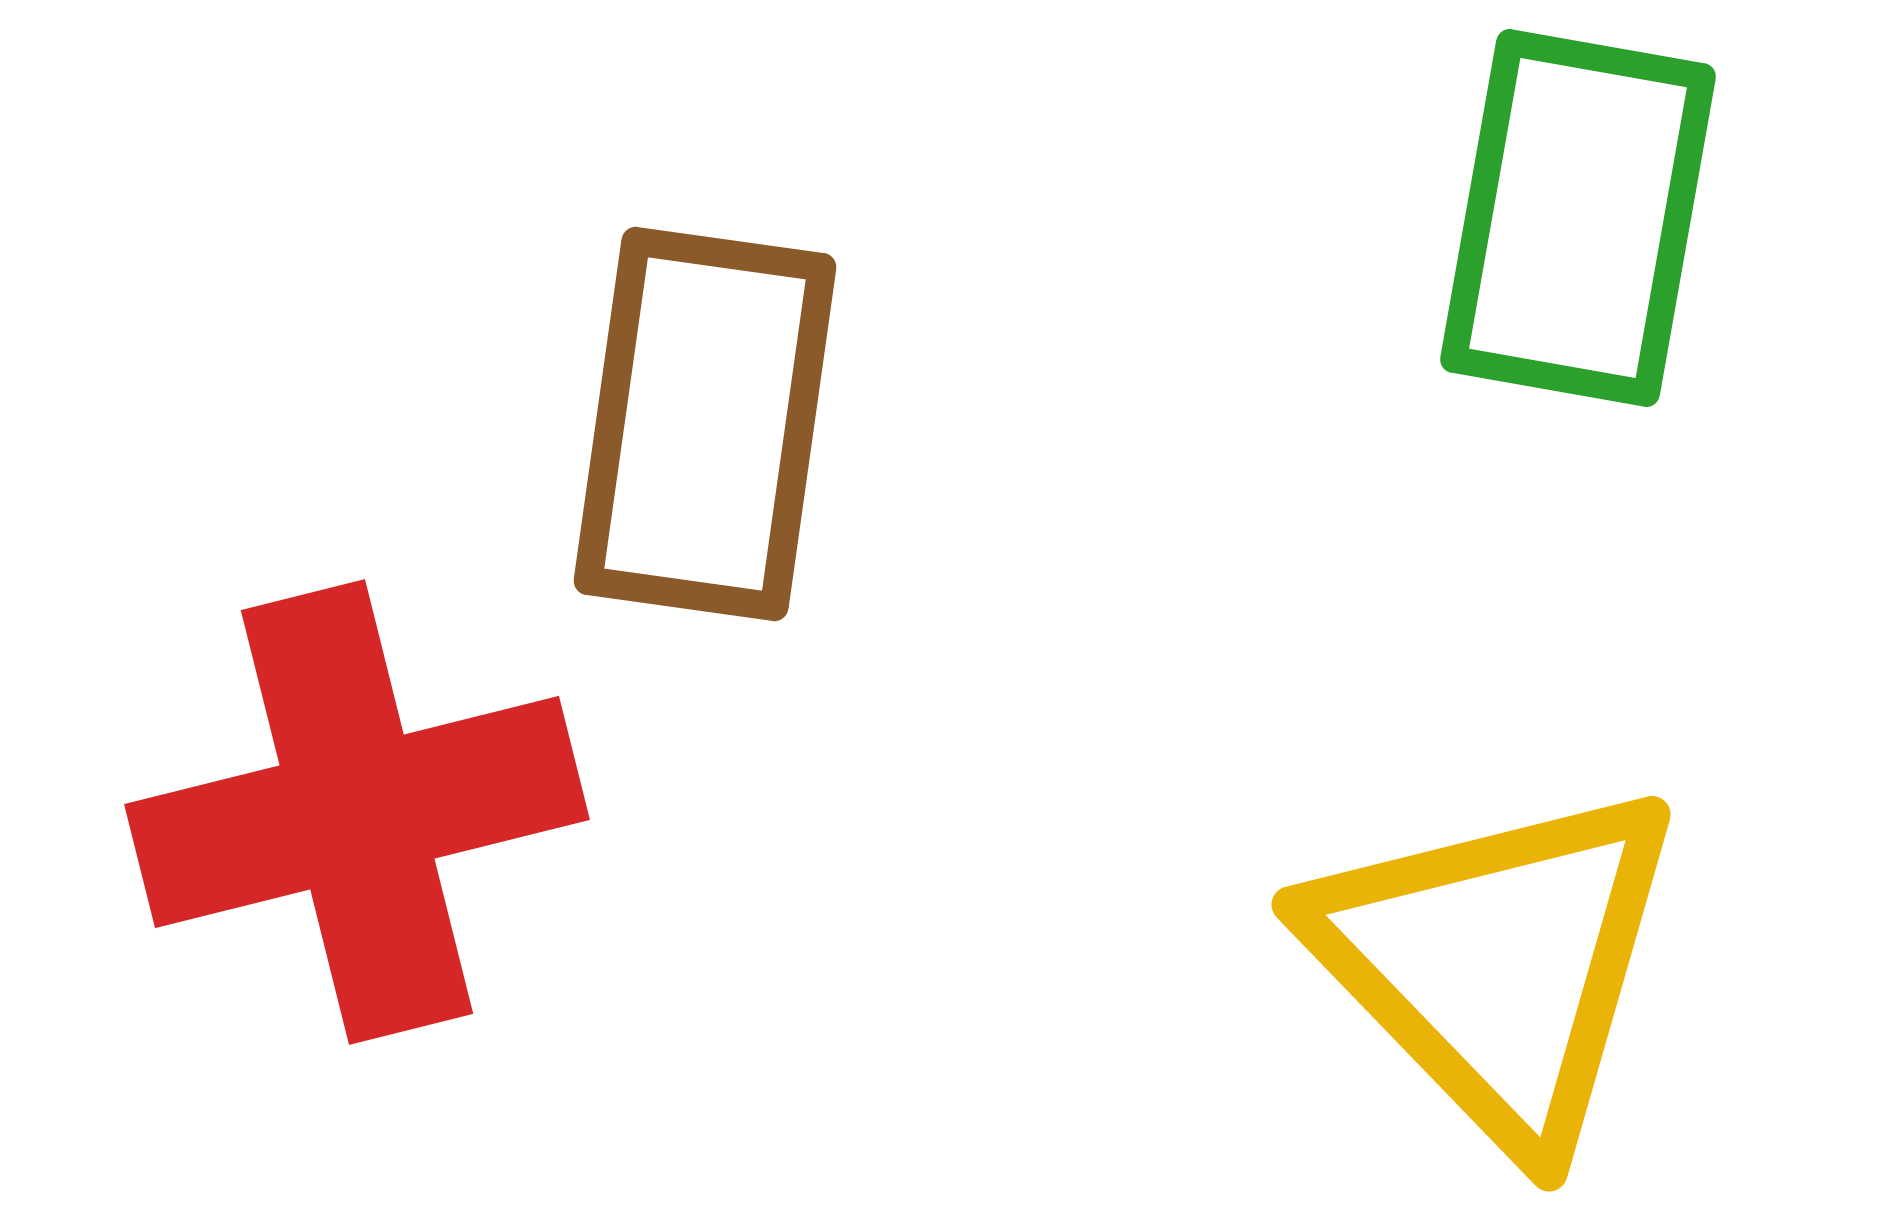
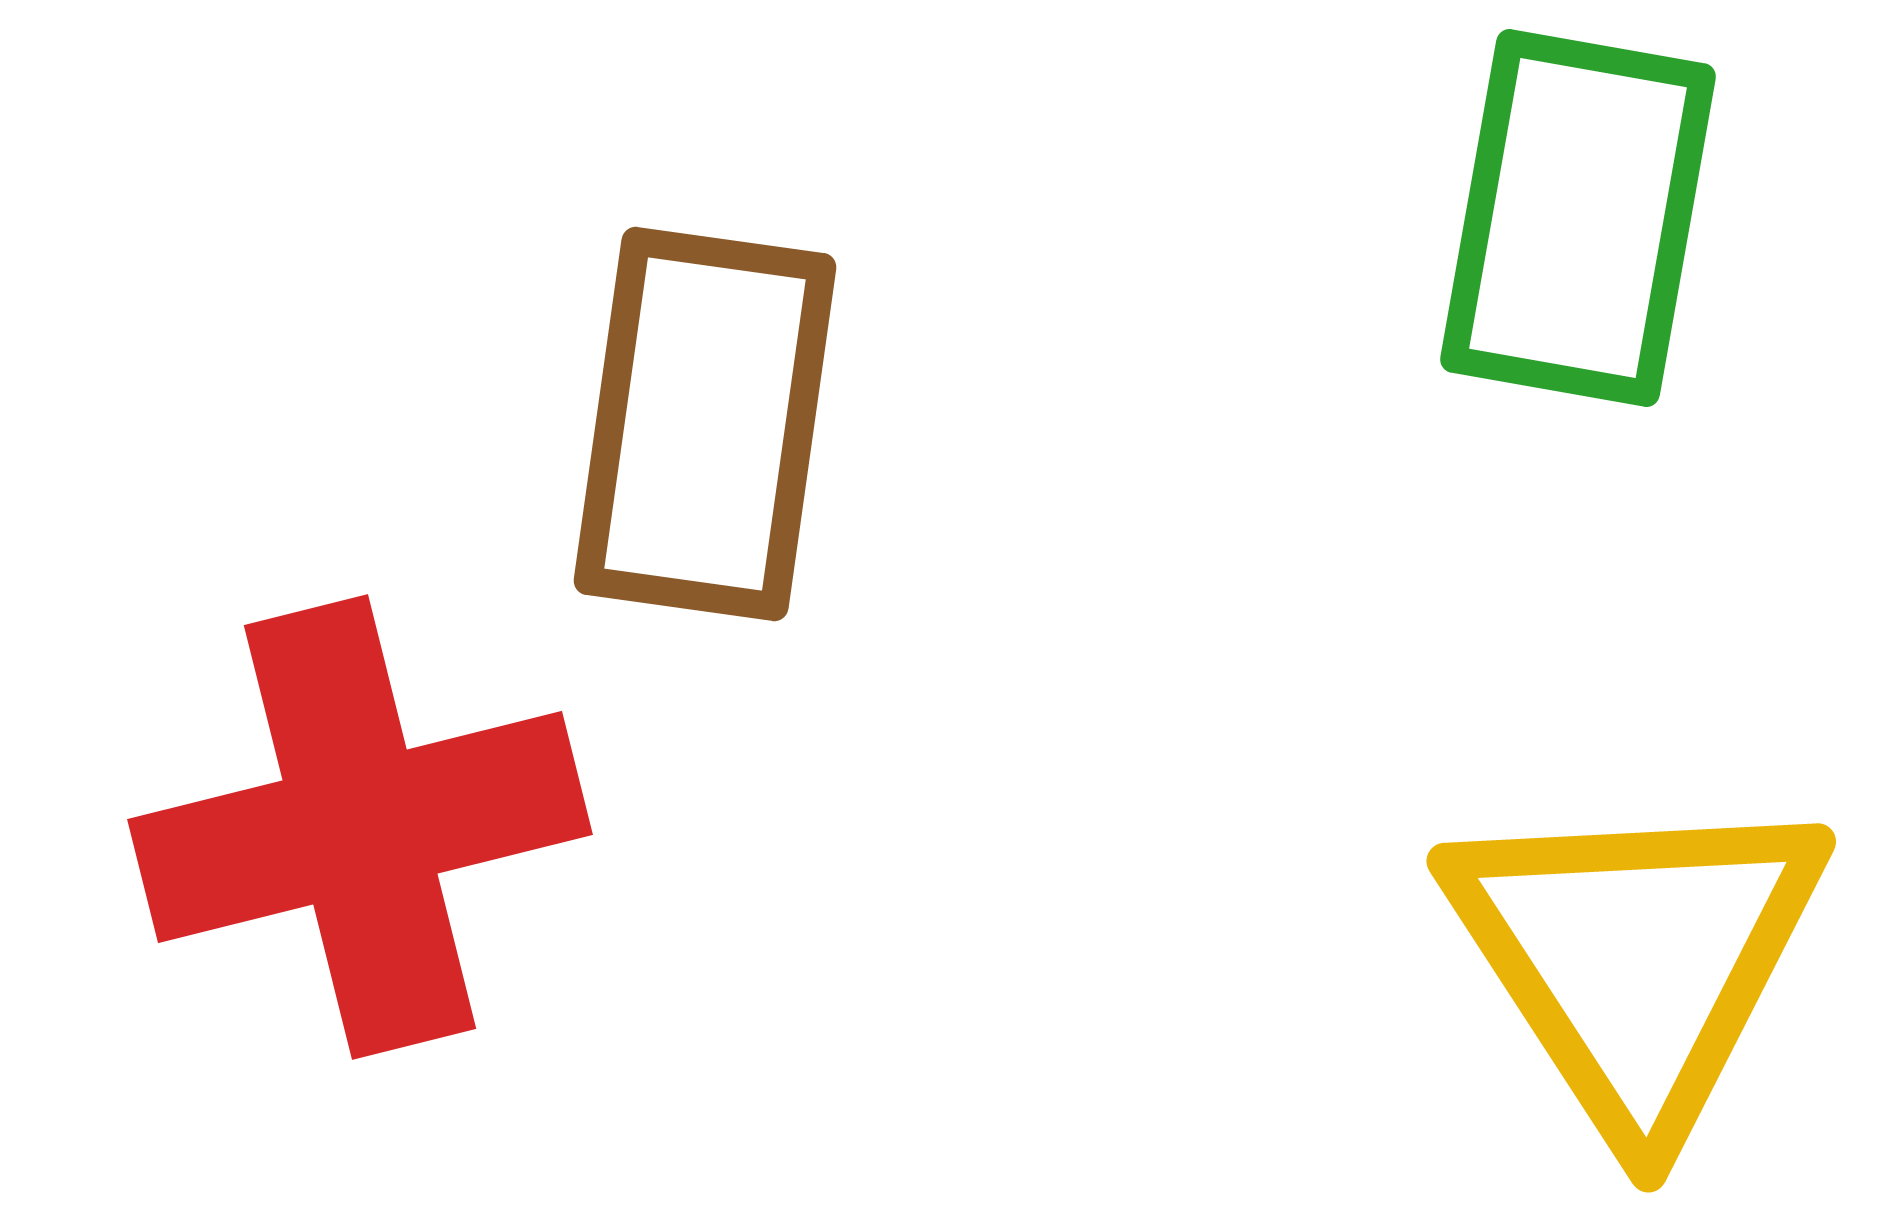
red cross: moved 3 px right, 15 px down
yellow triangle: moved 140 px right, 5 px up; rotated 11 degrees clockwise
